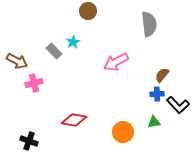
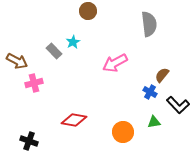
pink arrow: moved 1 px left, 1 px down
blue cross: moved 7 px left, 2 px up; rotated 32 degrees clockwise
